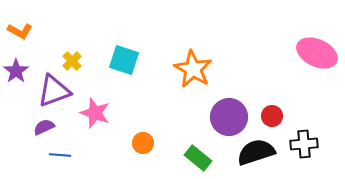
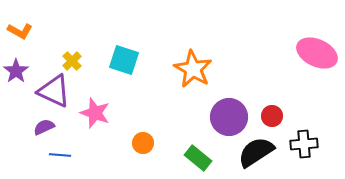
purple triangle: rotated 45 degrees clockwise
black semicircle: rotated 15 degrees counterclockwise
